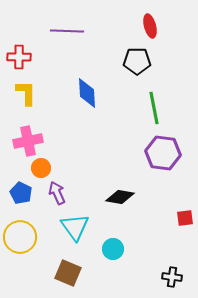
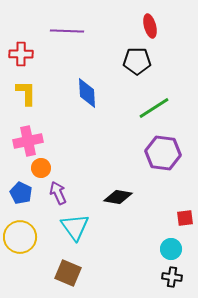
red cross: moved 2 px right, 3 px up
green line: rotated 68 degrees clockwise
purple arrow: moved 1 px right
black diamond: moved 2 px left
cyan circle: moved 58 px right
